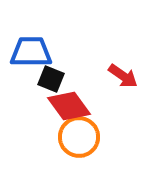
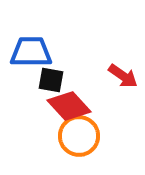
black square: moved 1 px down; rotated 12 degrees counterclockwise
red diamond: rotated 6 degrees counterclockwise
orange circle: moved 1 px up
